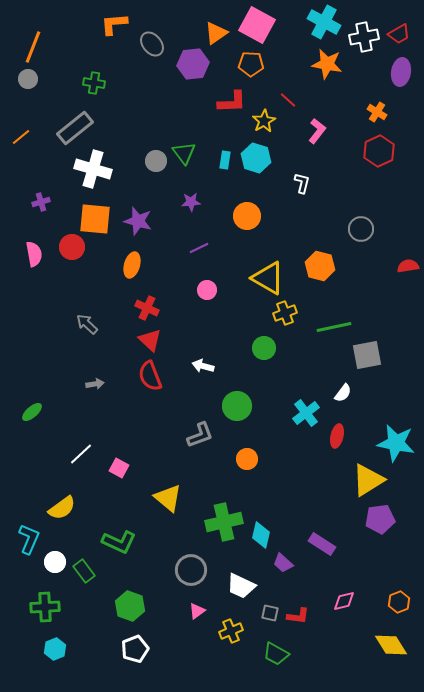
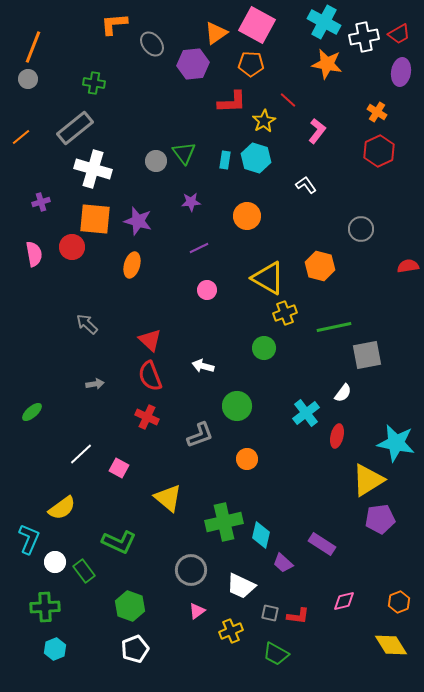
white L-shape at (302, 183): moved 4 px right, 2 px down; rotated 50 degrees counterclockwise
red cross at (147, 308): moved 109 px down
